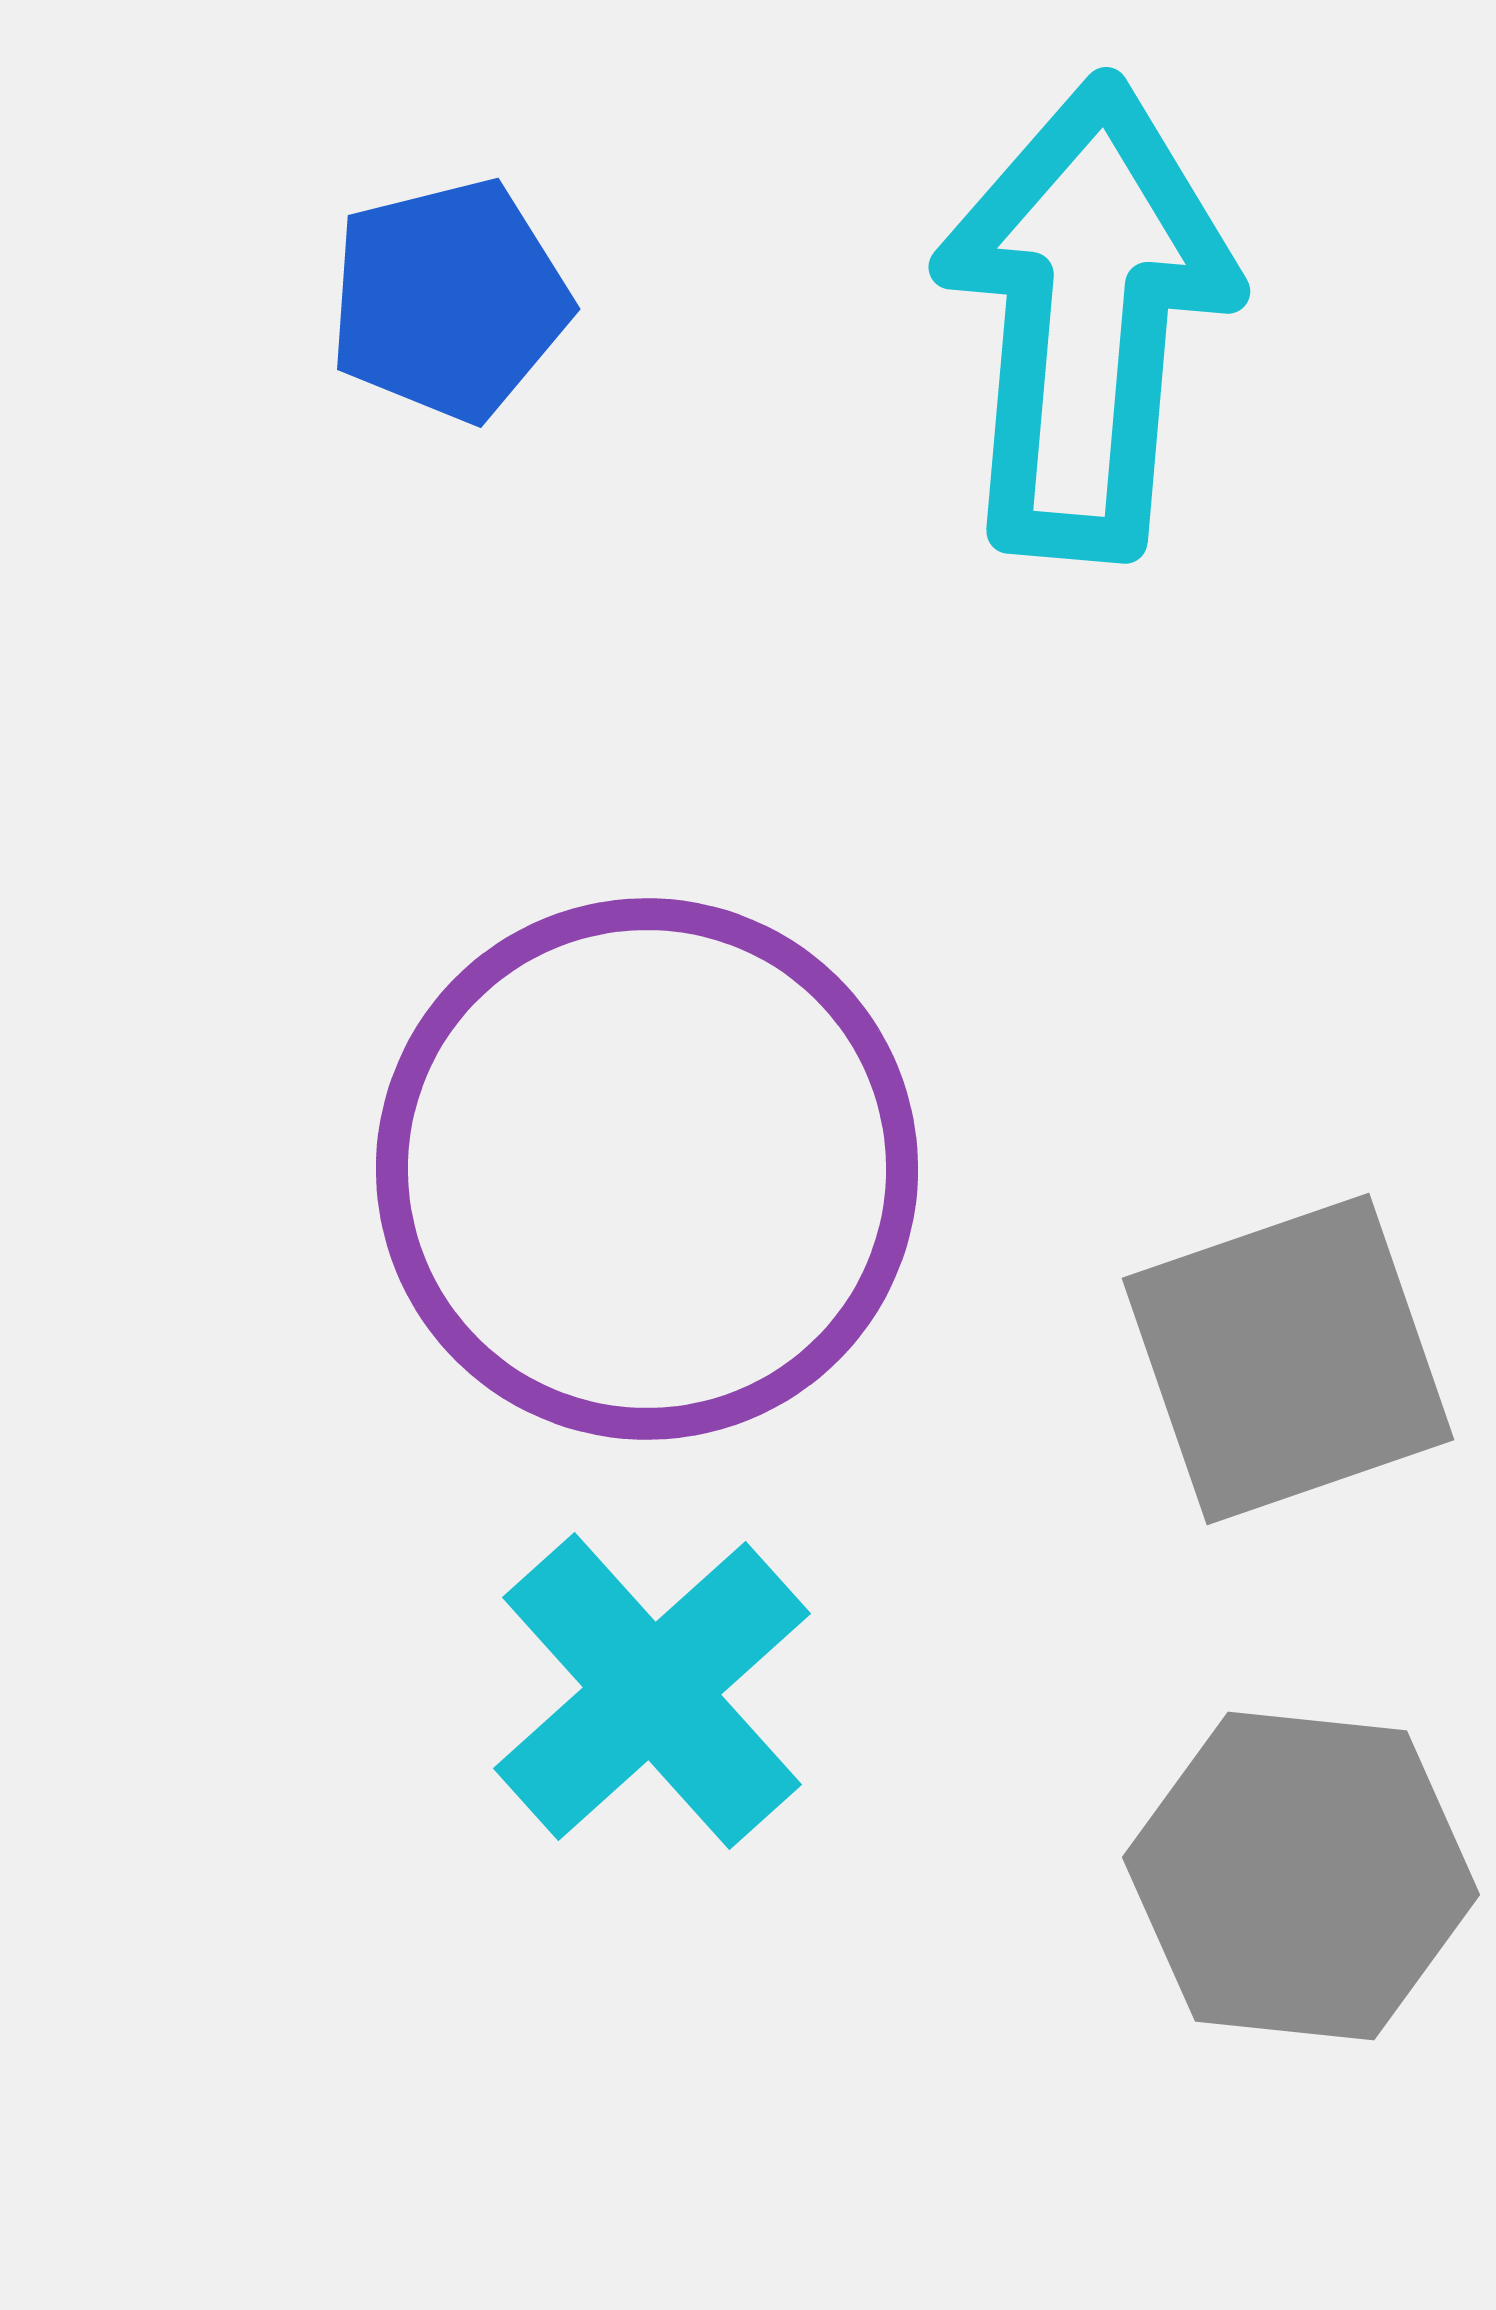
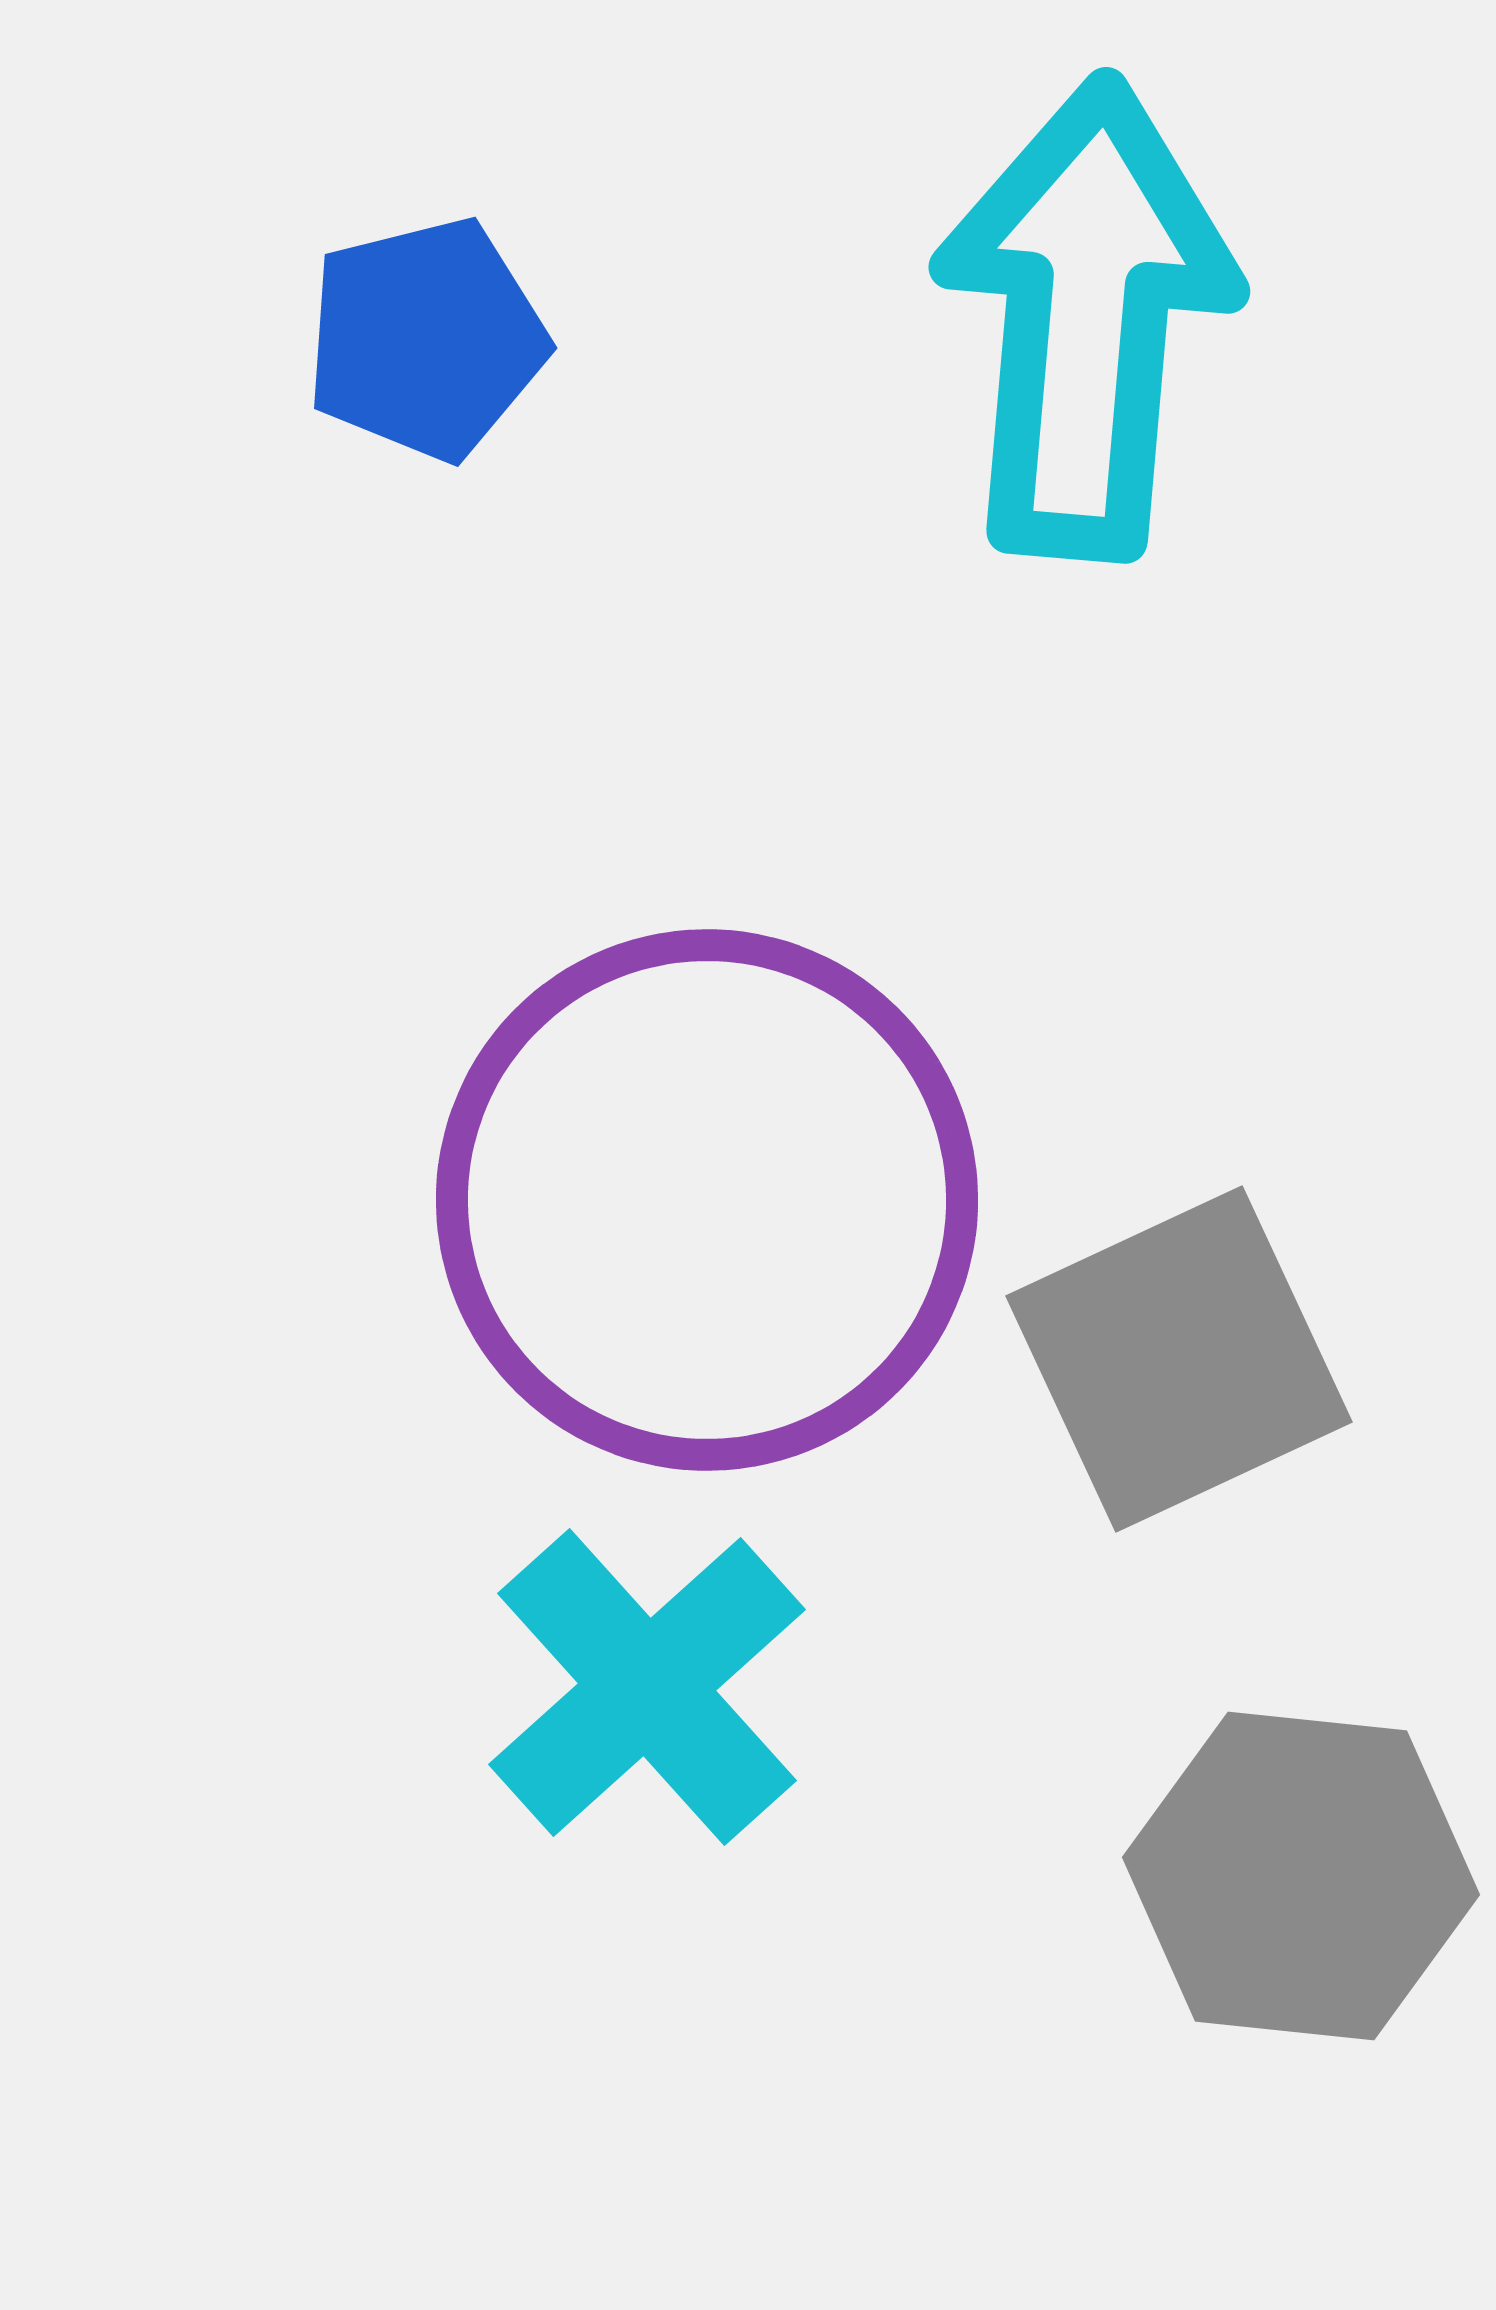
blue pentagon: moved 23 px left, 39 px down
purple circle: moved 60 px right, 31 px down
gray square: moved 109 px left; rotated 6 degrees counterclockwise
cyan cross: moved 5 px left, 4 px up
